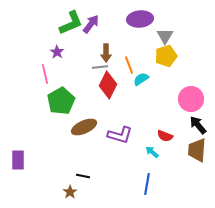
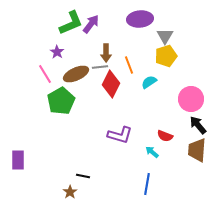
pink line: rotated 18 degrees counterclockwise
cyan semicircle: moved 8 px right, 3 px down
red diamond: moved 3 px right, 1 px up
brown ellipse: moved 8 px left, 53 px up
